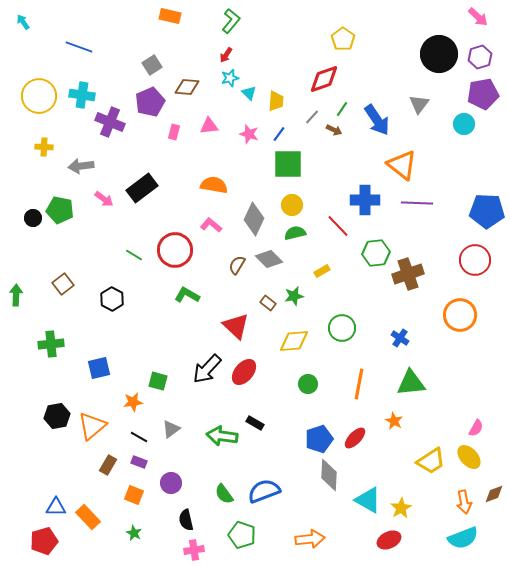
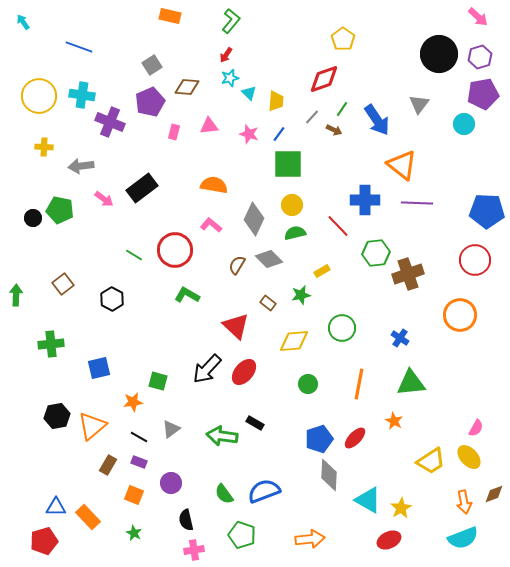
green star at (294, 296): moved 7 px right, 1 px up
